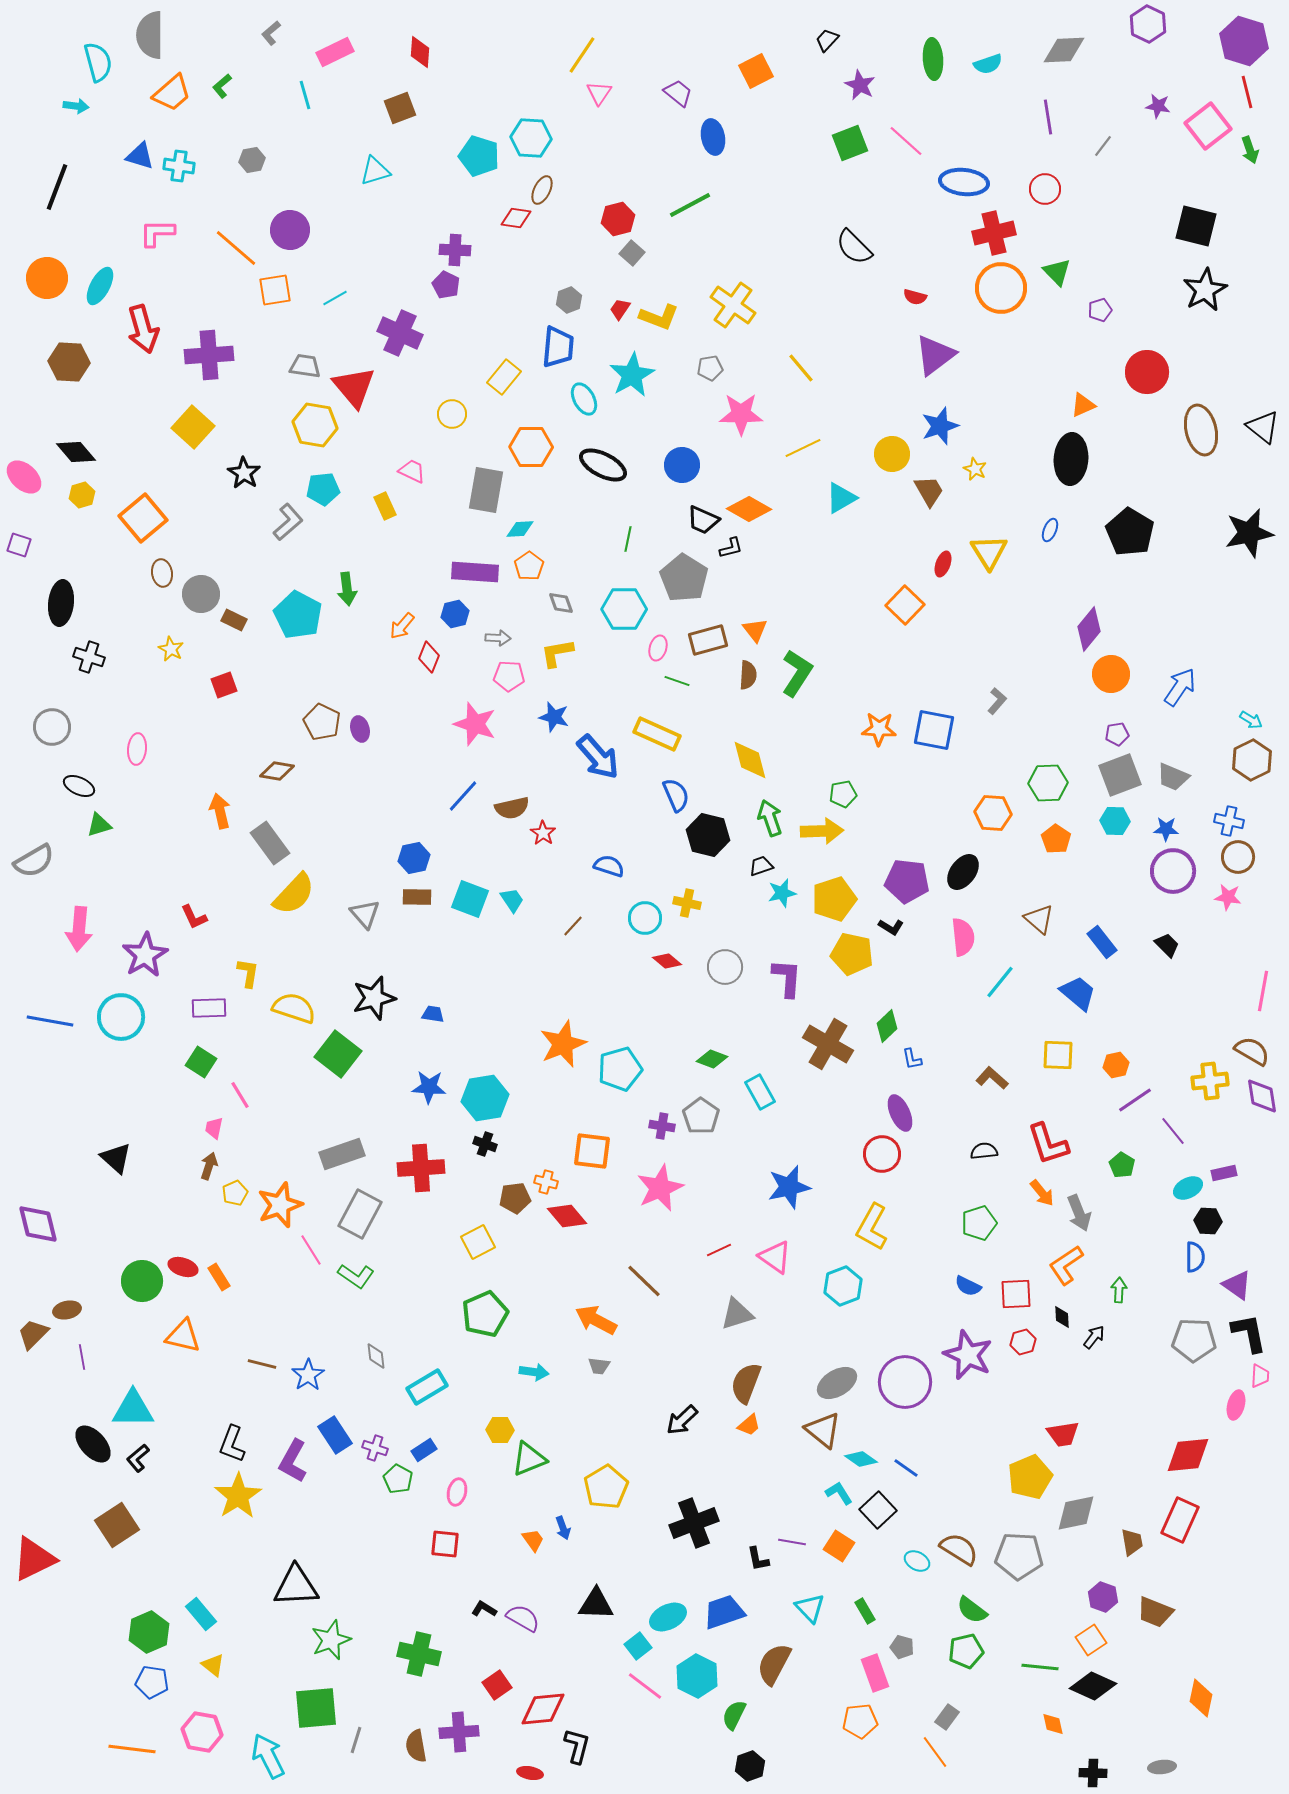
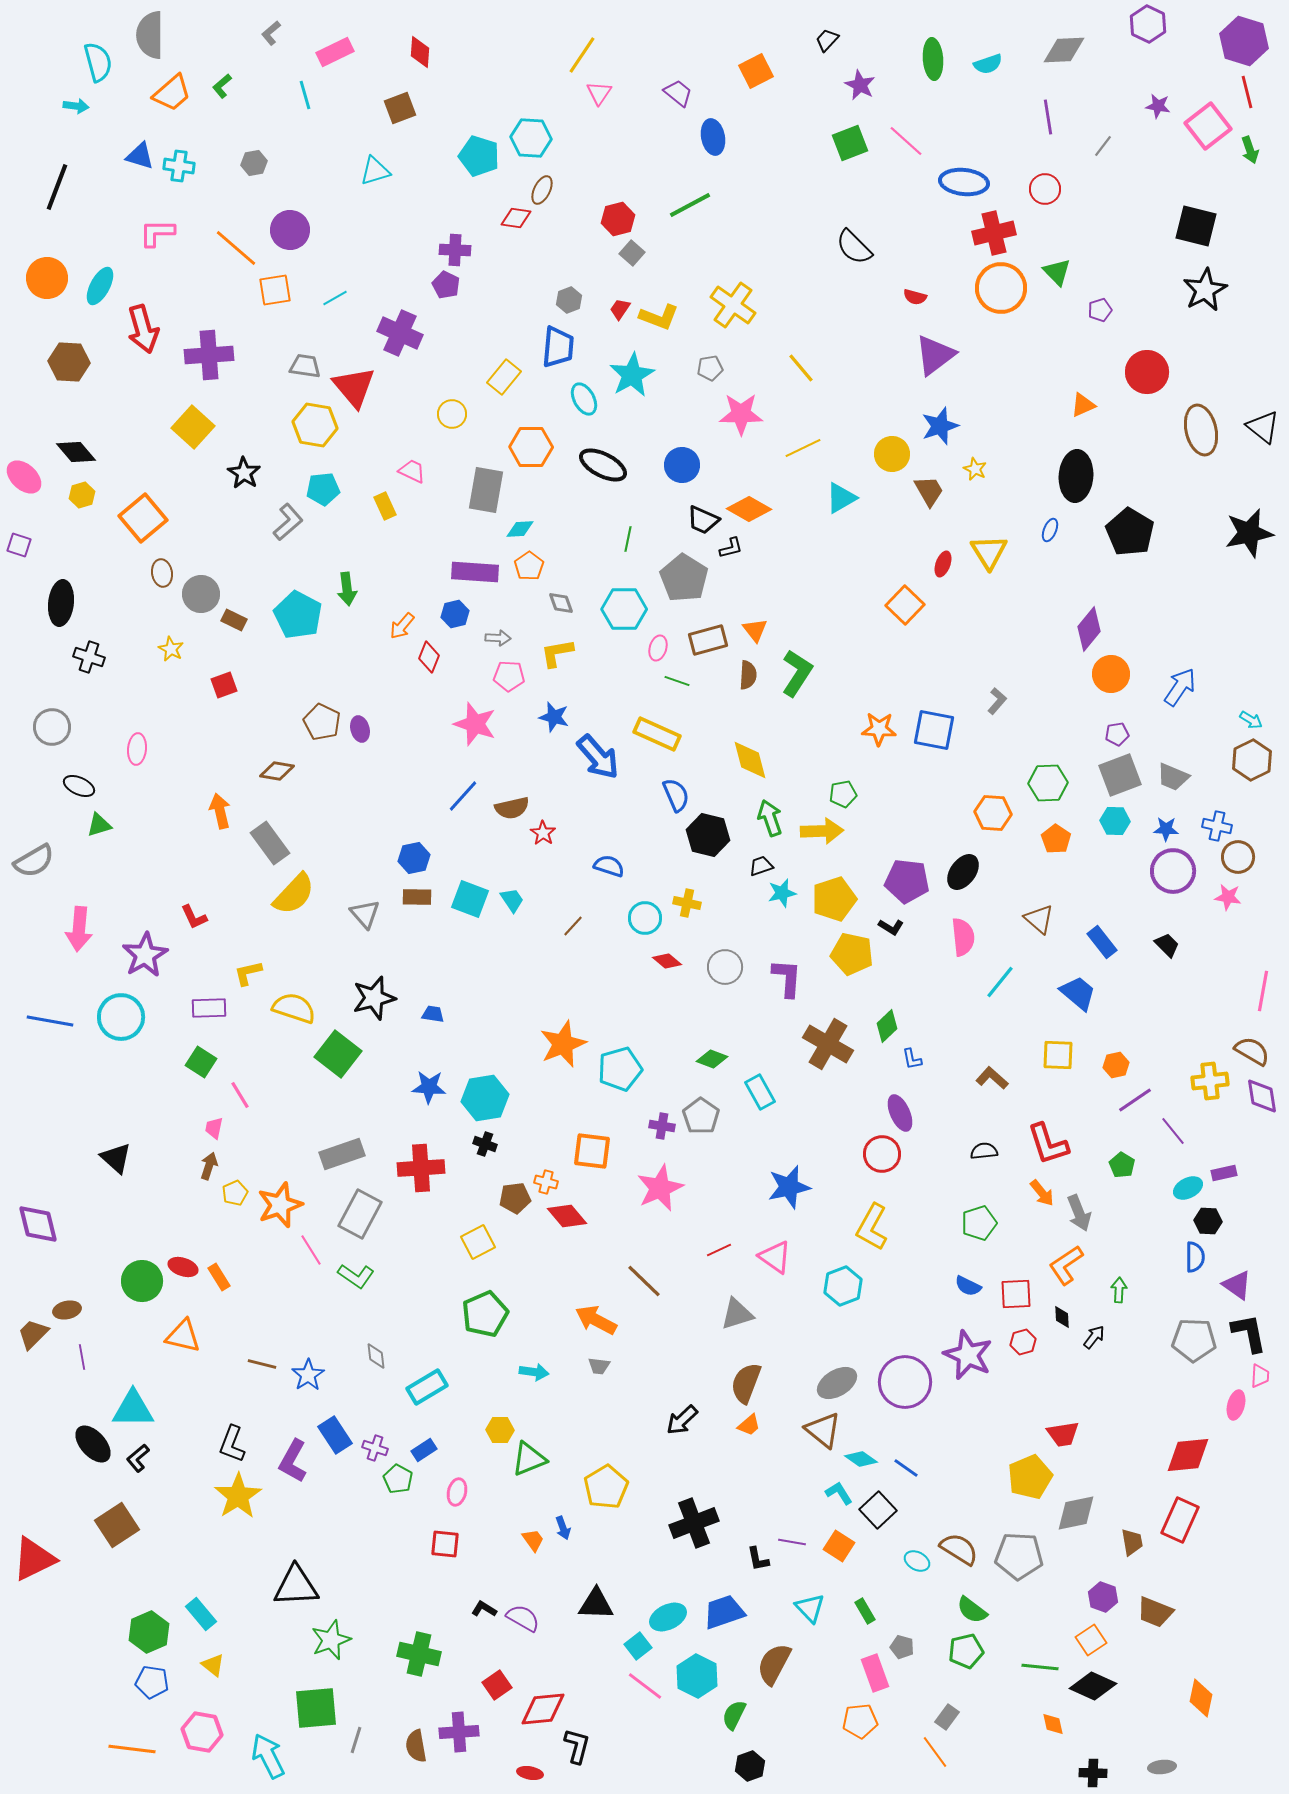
gray hexagon at (252, 160): moved 2 px right, 3 px down
black ellipse at (1071, 459): moved 5 px right, 17 px down
blue cross at (1229, 821): moved 12 px left, 5 px down
yellow L-shape at (248, 973): rotated 112 degrees counterclockwise
